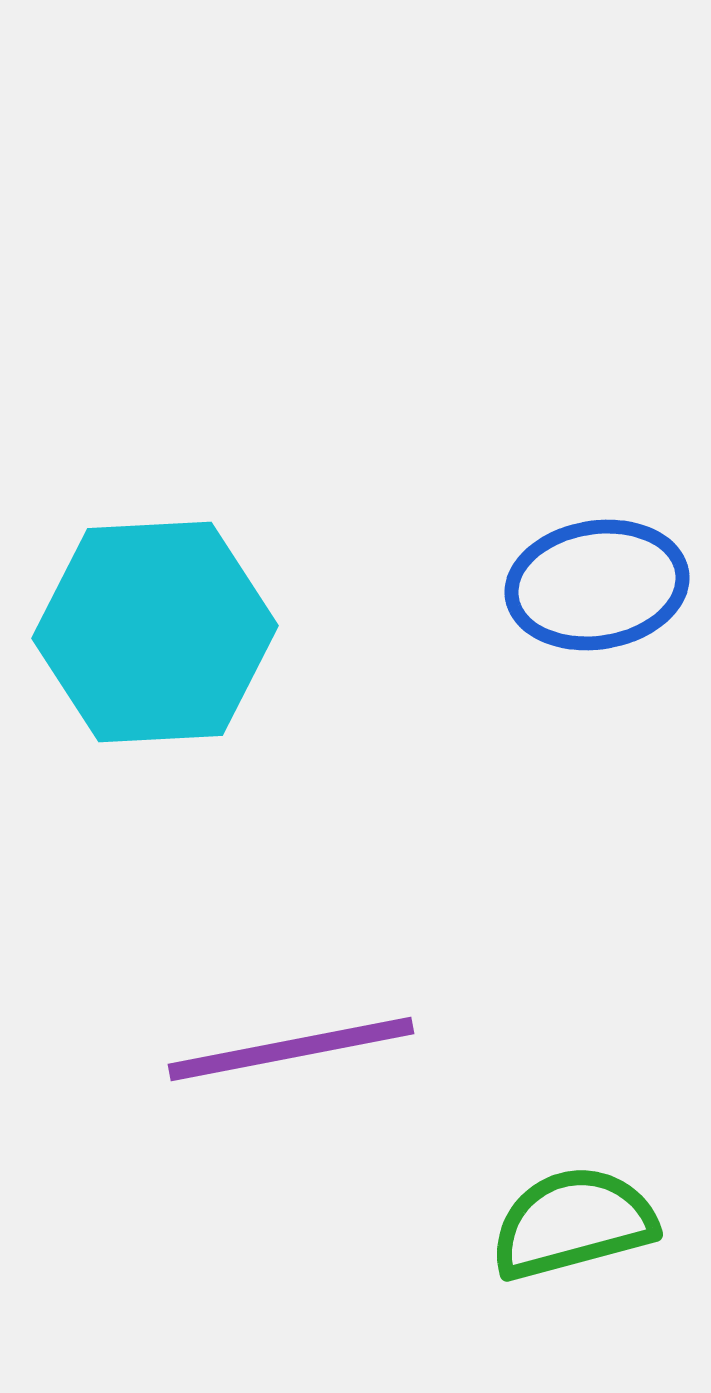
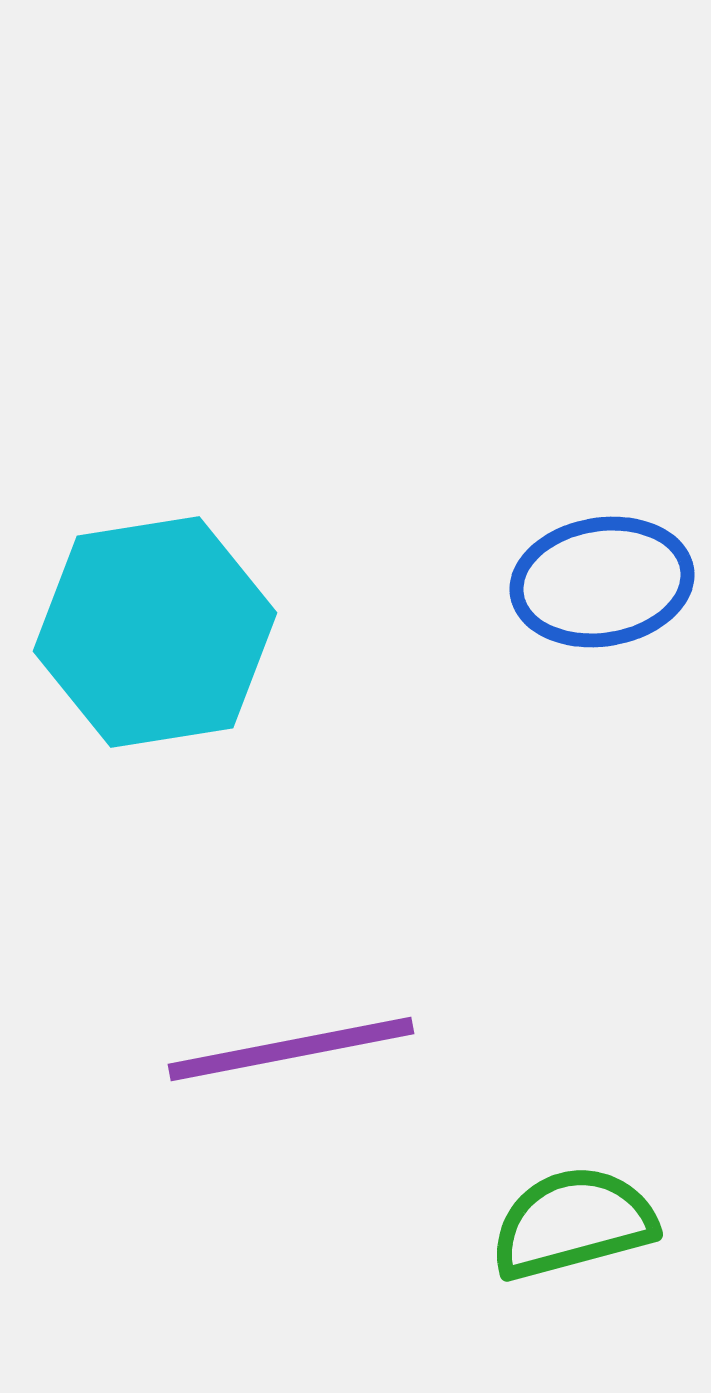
blue ellipse: moved 5 px right, 3 px up
cyan hexagon: rotated 6 degrees counterclockwise
